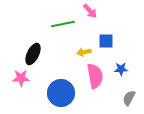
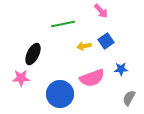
pink arrow: moved 11 px right
blue square: rotated 35 degrees counterclockwise
yellow arrow: moved 6 px up
pink semicircle: moved 3 px left, 2 px down; rotated 80 degrees clockwise
blue circle: moved 1 px left, 1 px down
